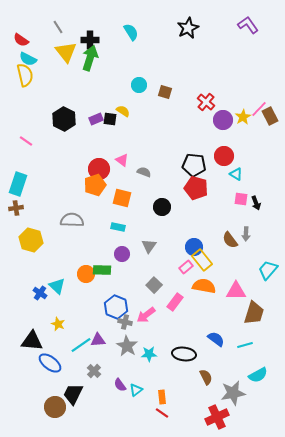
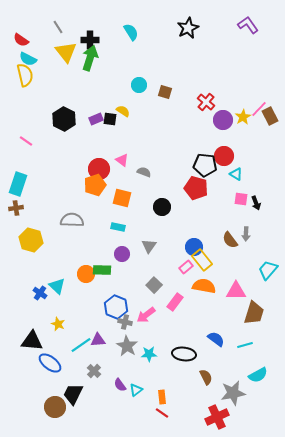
black pentagon at (194, 165): moved 11 px right
